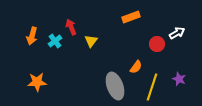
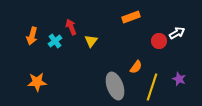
red circle: moved 2 px right, 3 px up
